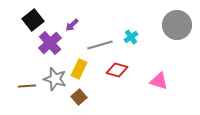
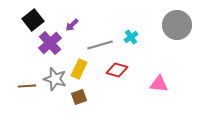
pink triangle: moved 3 px down; rotated 12 degrees counterclockwise
brown square: rotated 21 degrees clockwise
